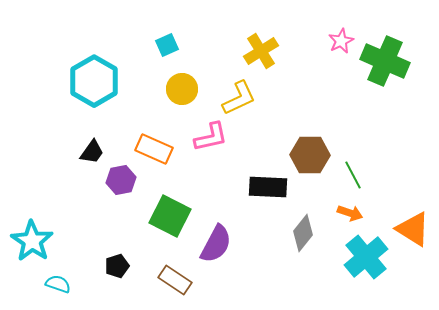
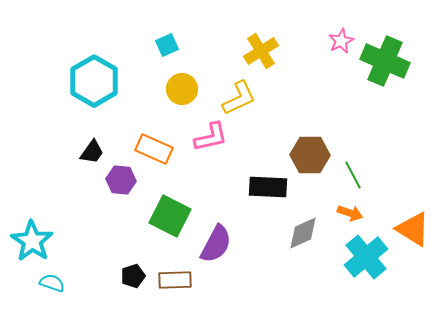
purple hexagon: rotated 16 degrees clockwise
gray diamond: rotated 27 degrees clockwise
black pentagon: moved 16 px right, 10 px down
brown rectangle: rotated 36 degrees counterclockwise
cyan semicircle: moved 6 px left, 1 px up
